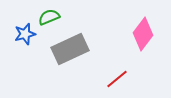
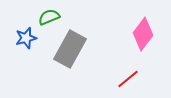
blue star: moved 1 px right, 4 px down
gray rectangle: rotated 36 degrees counterclockwise
red line: moved 11 px right
